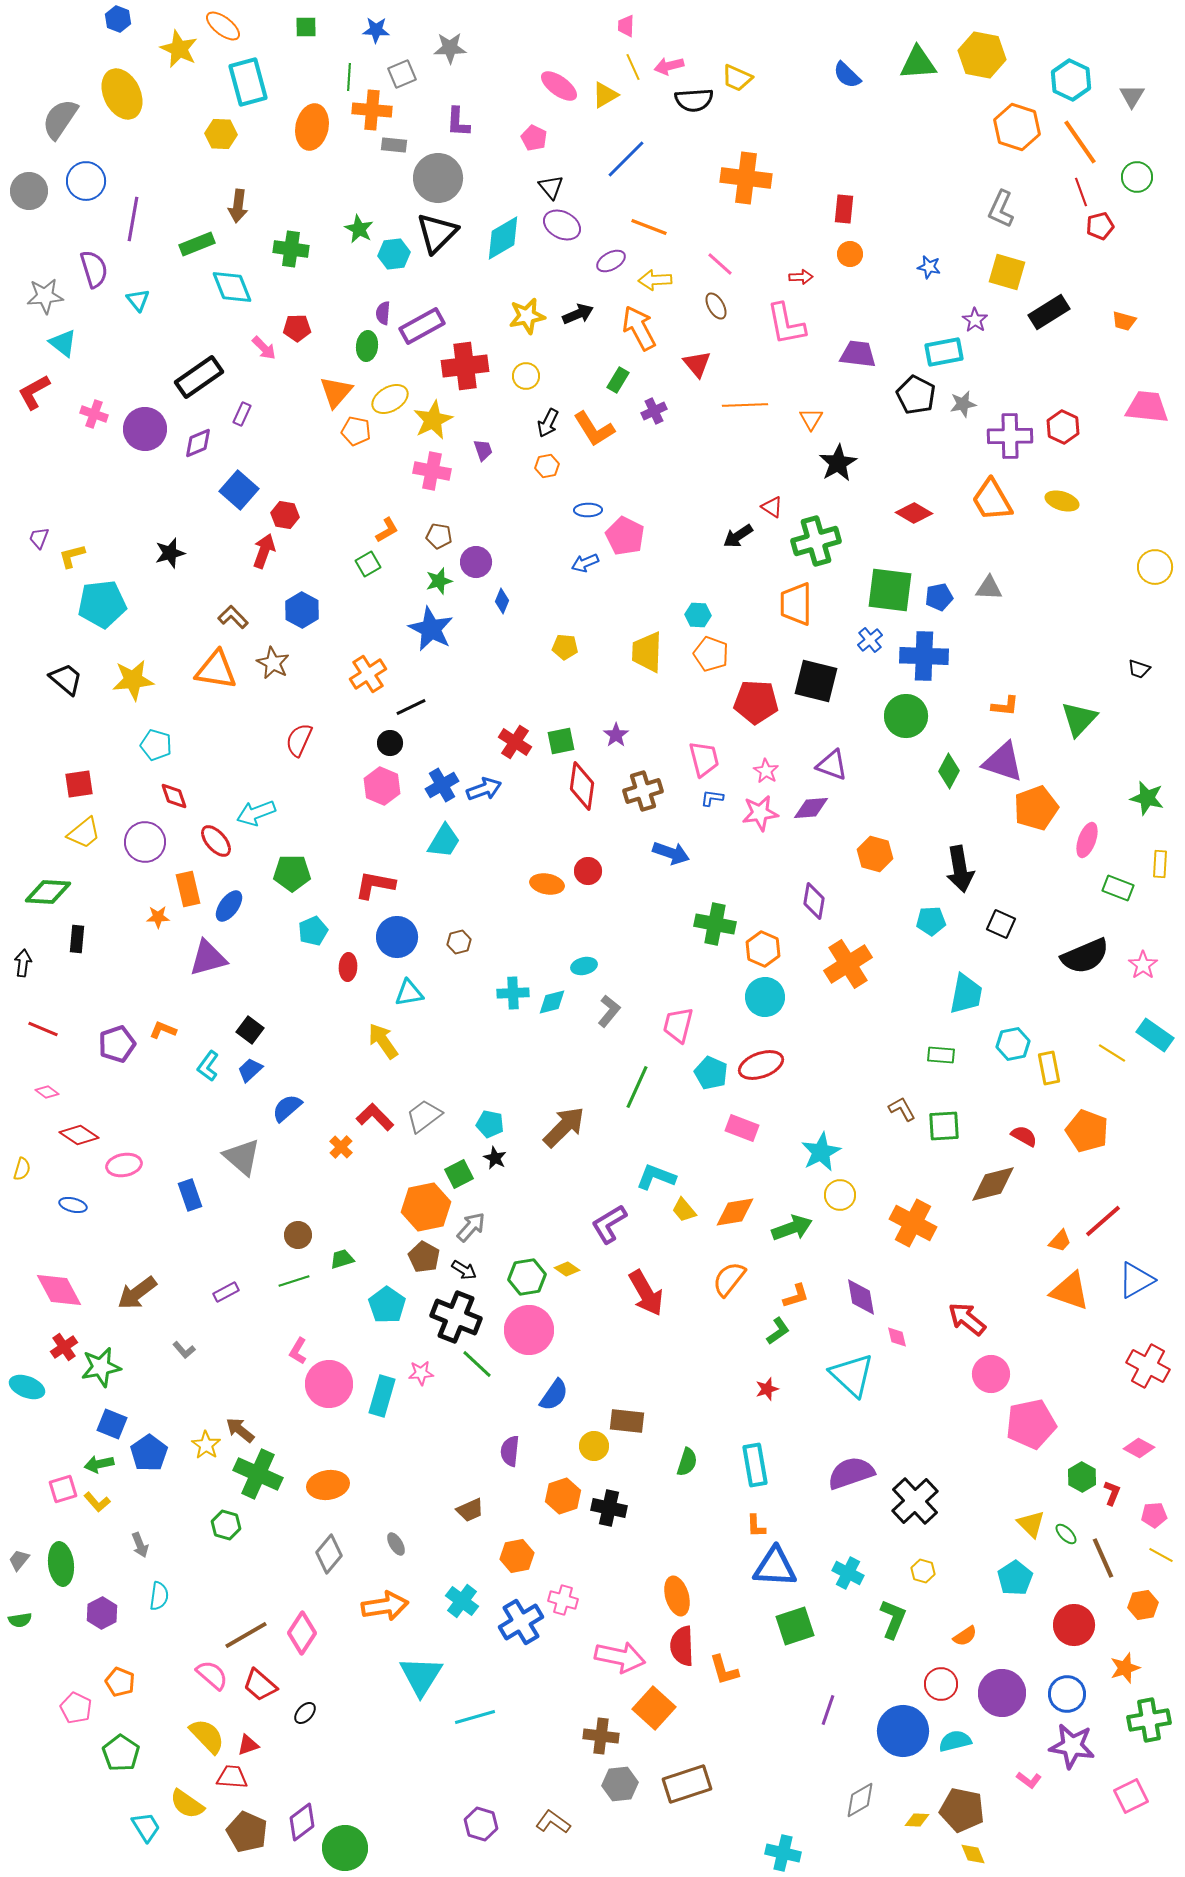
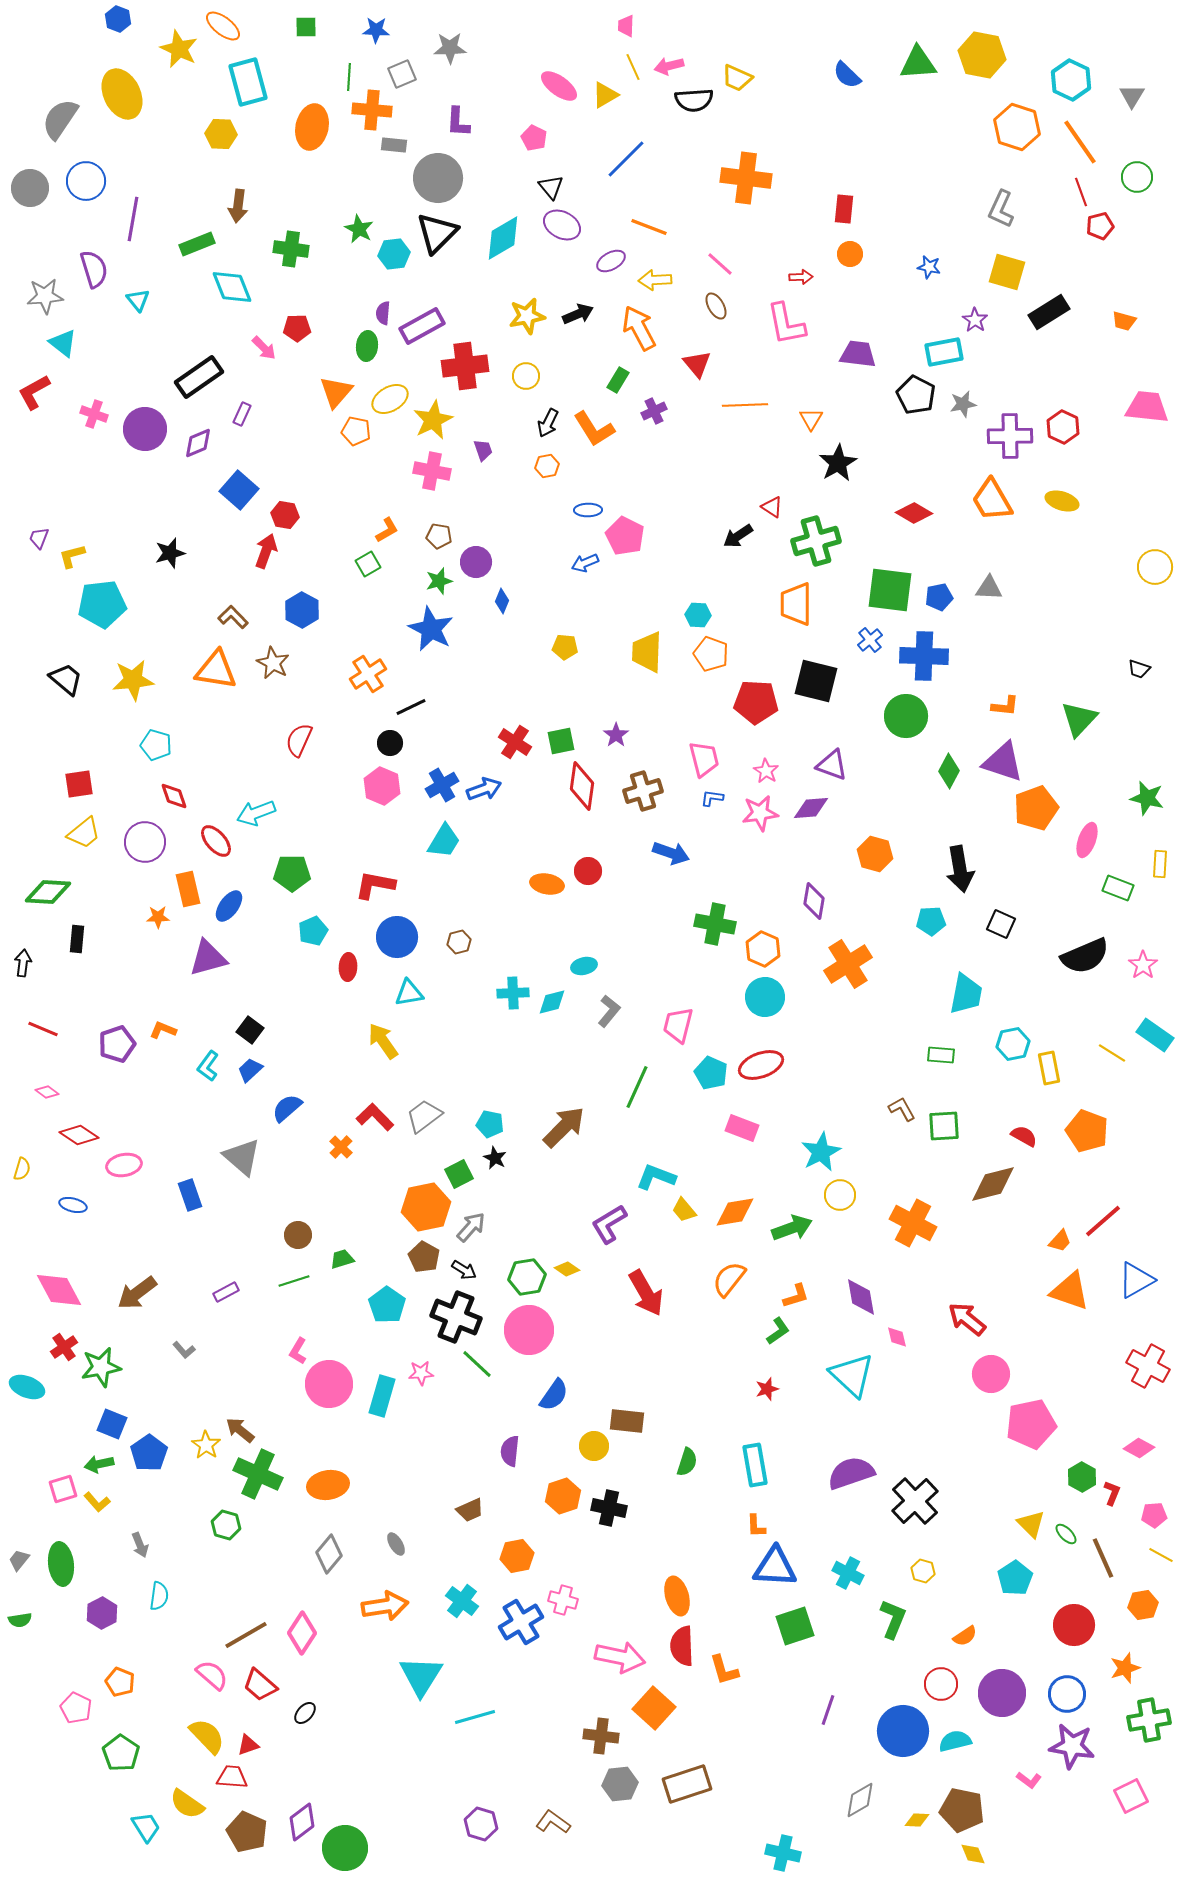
gray circle at (29, 191): moved 1 px right, 3 px up
red arrow at (264, 551): moved 2 px right
